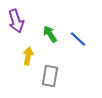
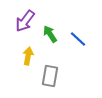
purple arrow: moved 9 px right; rotated 55 degrees clockwise
